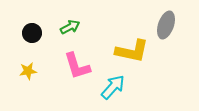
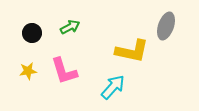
gray ellipse: moved 1 px down
pink L-shape: moved 13 px left, 5 px down
